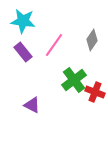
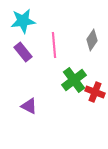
cyan star: rotated 15 degrees counterclockwise
pink line: rotated 40 degrees counterclockwise
purple triangle: moved 3 px left, 1 px down
